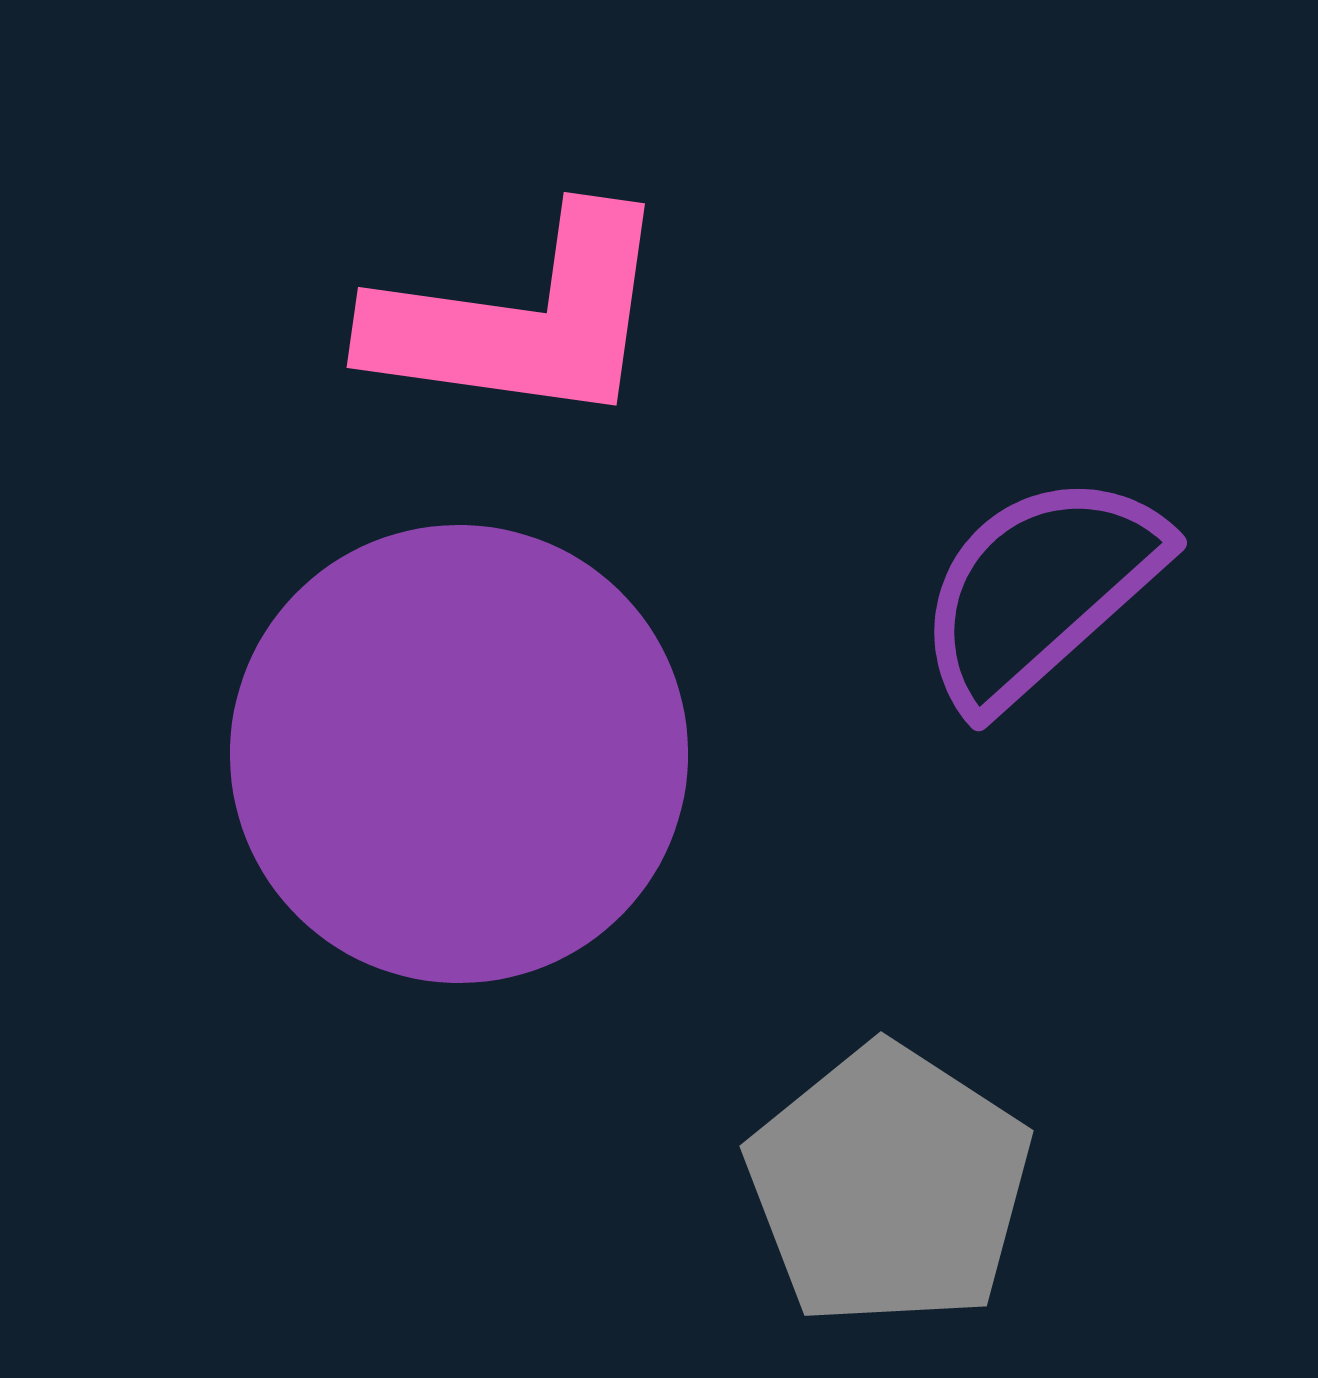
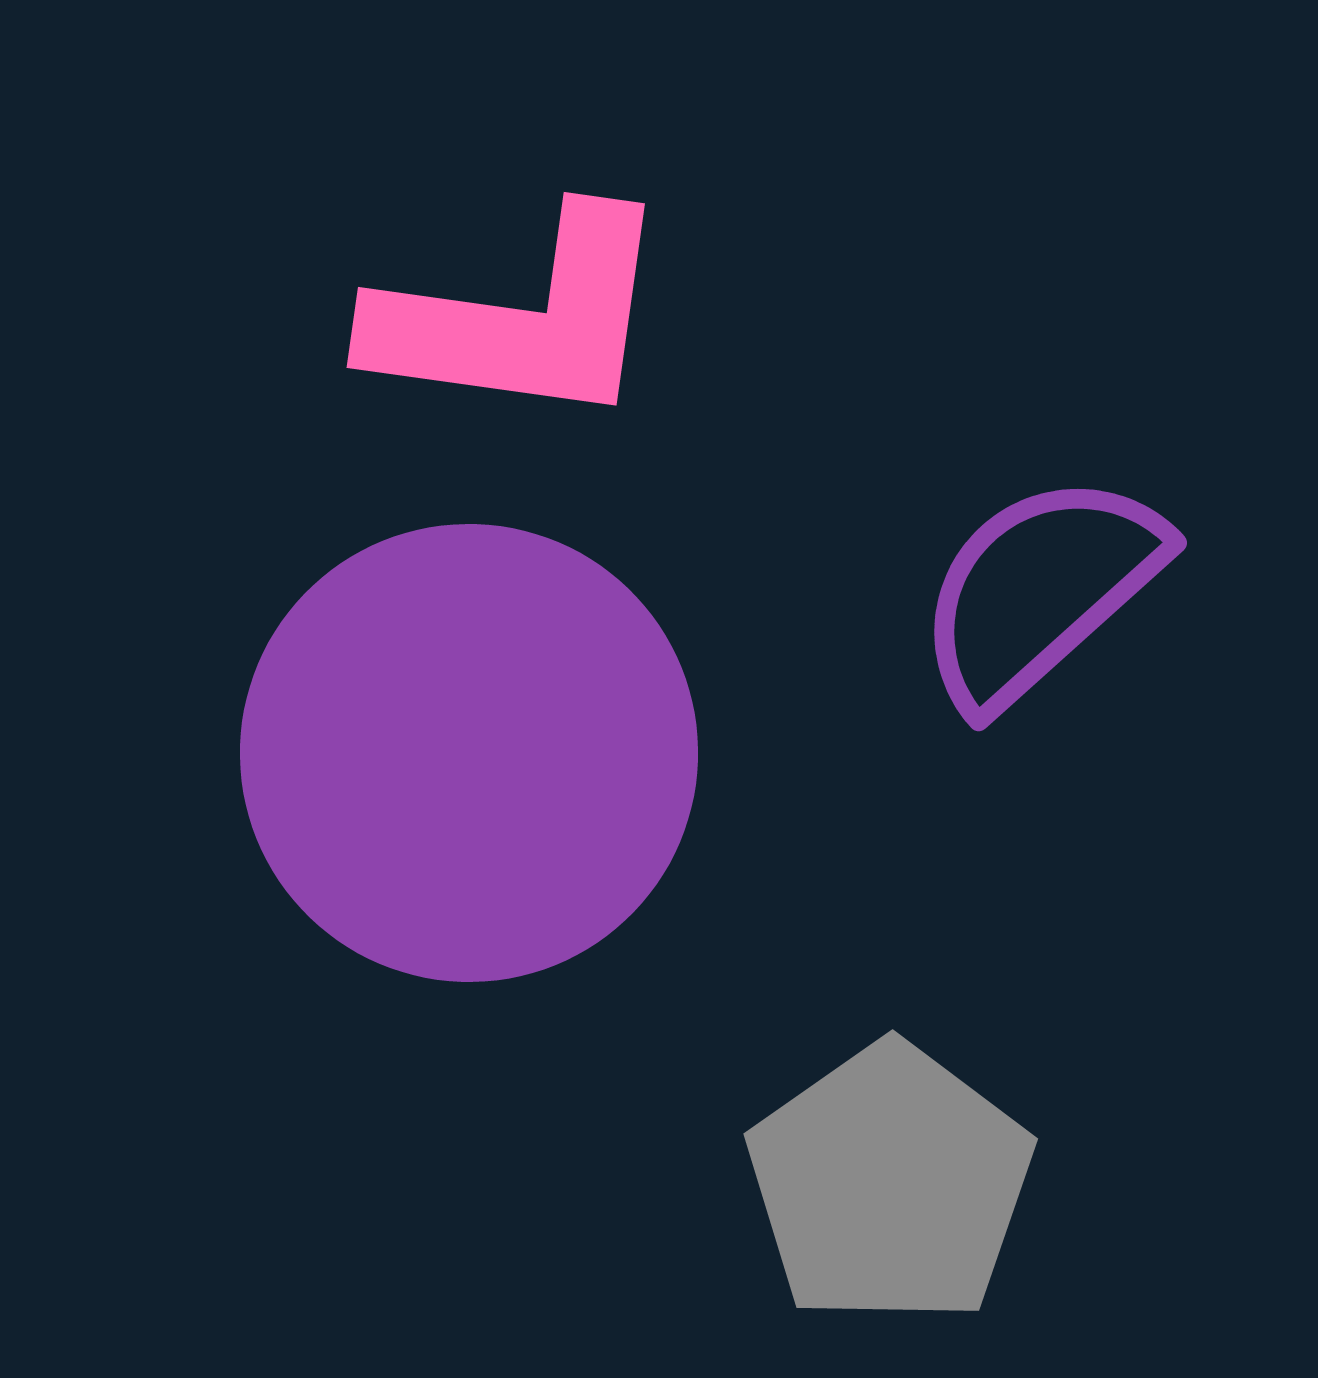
purple circle: moved 10 px right, 1 px up
gray pentagon: moved 1 px right, 2 px up; rotated 4 degrees clockwise
